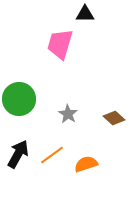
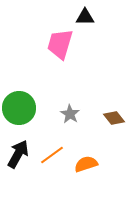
black triangle: moved 3 px down
green circle: moved 9 px down
gray star: moved 2 px right
brown diamond: rotated 10 degrees clockwise
